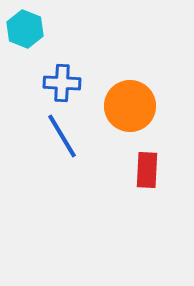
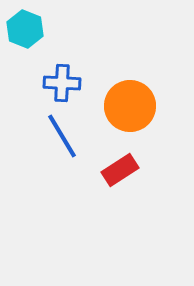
red rectangle: moved 27 px left; rotated 54 degrees clockwise
